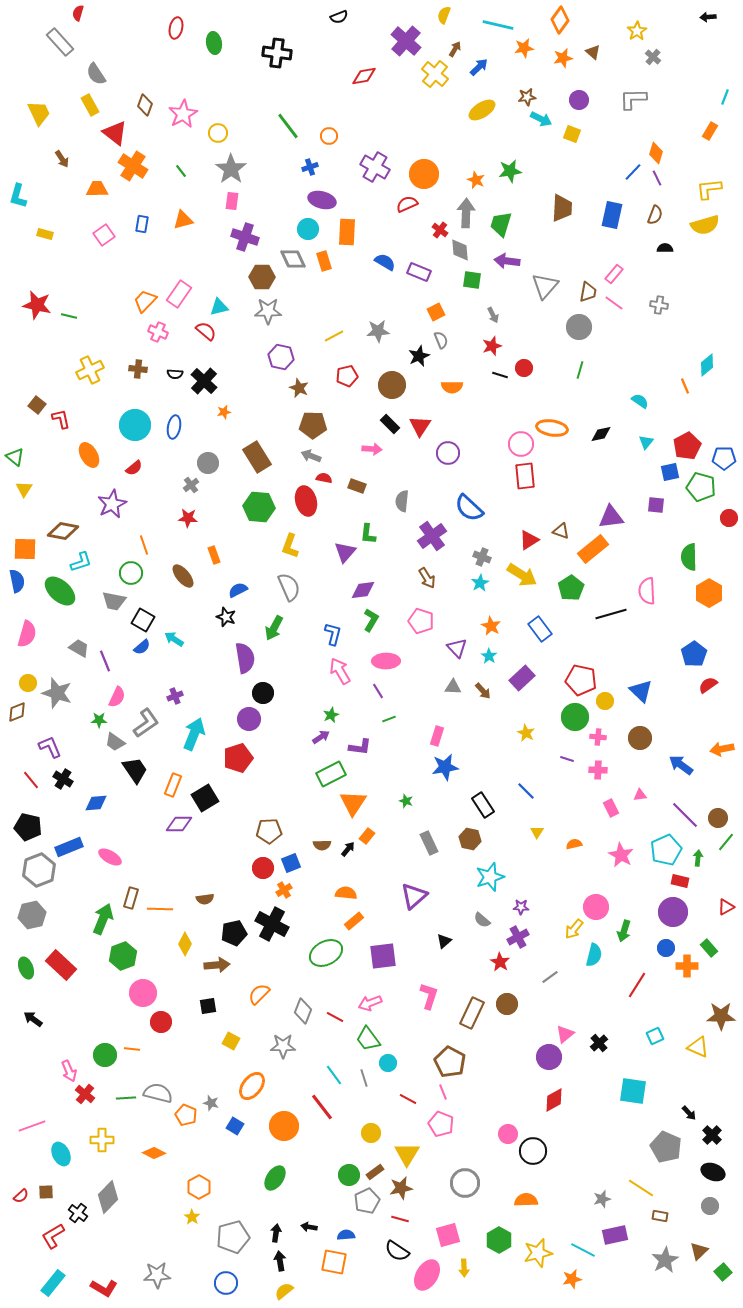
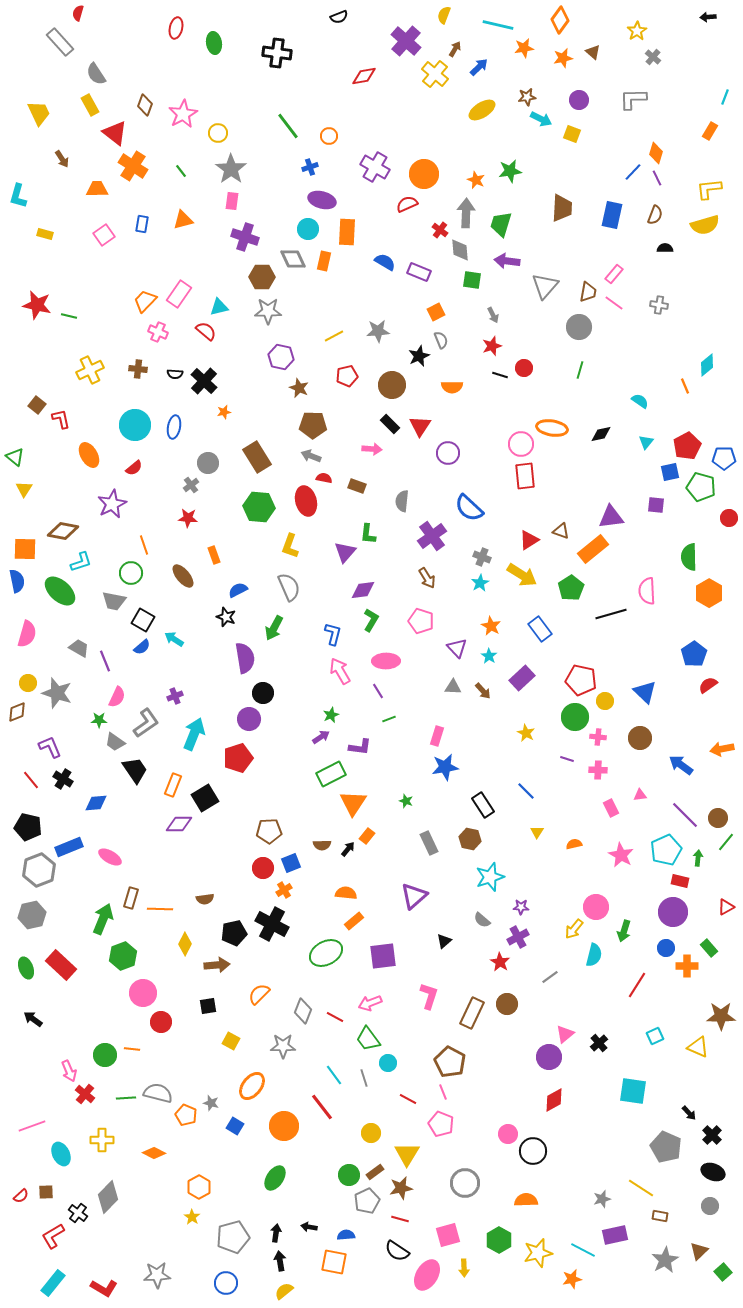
orange rectangle at (324, 261): rotated 30 degrees clockwise
blue triangle at (641, 691): moved 4 px right, 1 px down
